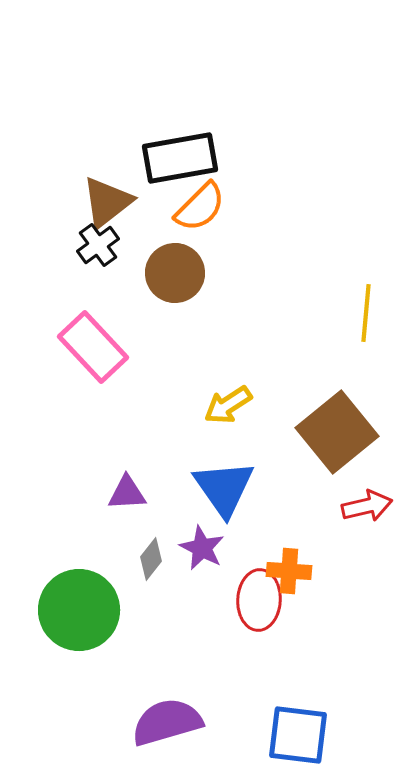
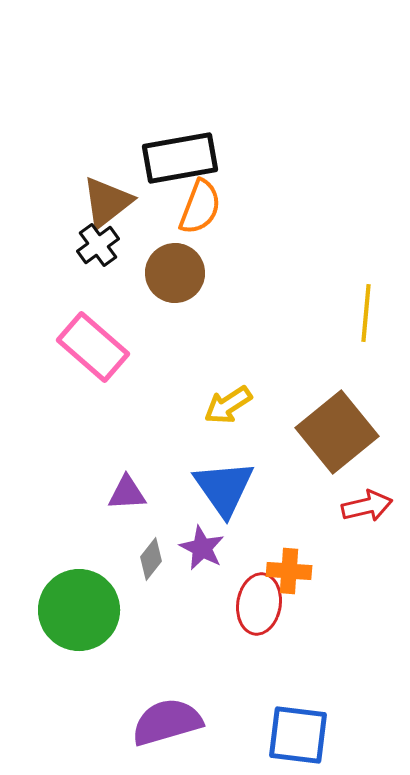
orange semicircle: rotated 24 degrees counterclockwise
pink rectangle: rotated 6 degrees counterclockwise
red ellipse: moved 4 px down; rotated 6 degrees clockwise
